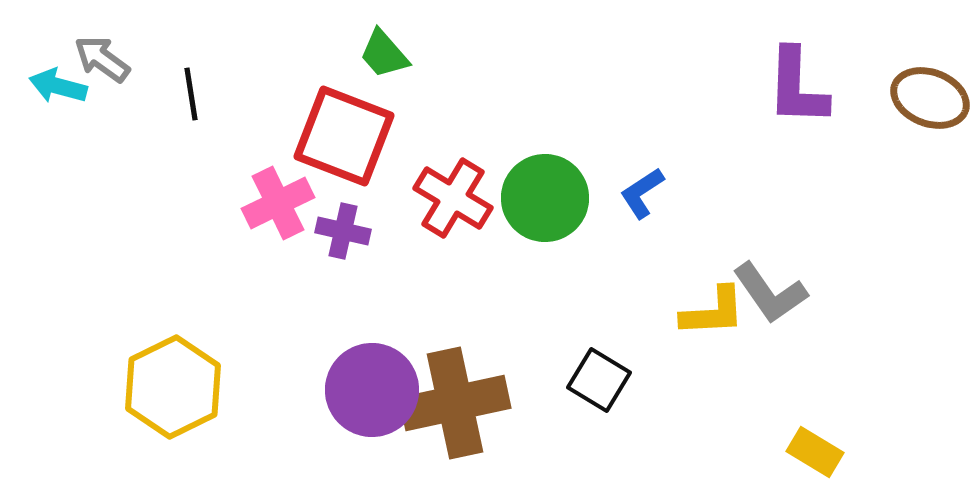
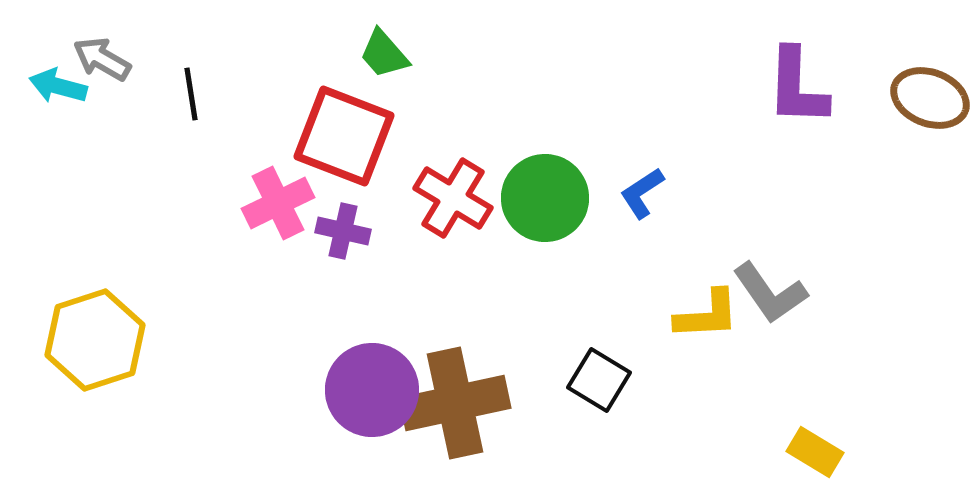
gray arrow: rotated 6 degrees counterclockwise
yellow L-shape: moved 6 px left, 3 px down
yellow hexagon: moved 78 px left, 47 px up; rotated 8 degrees clockwise
